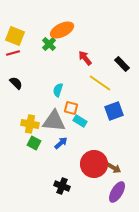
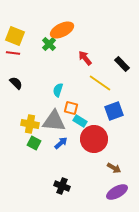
red line: rotated 24 degrees clockwise
red circle: moved 25 px up
purple ellipse: rotated 30 degrees clockwise
